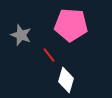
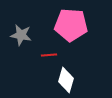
gray star: rotated 10 degrees counterclockwise
red line: rotated 56 degrees counterclockwise
